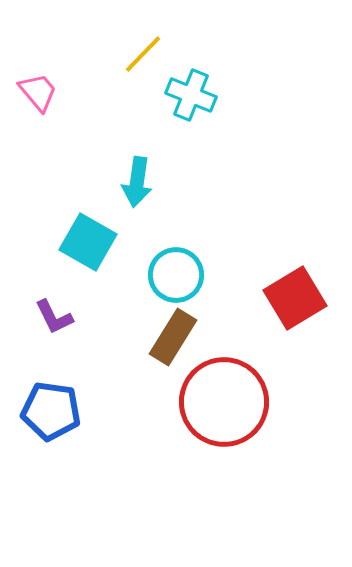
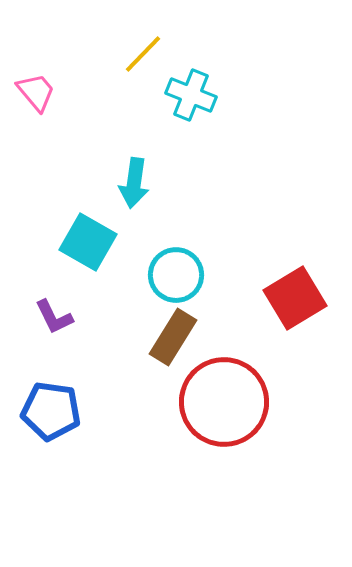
pink trapezoid: moved 2 px left
cyan arrow: moved 3 px left, 1 px down
